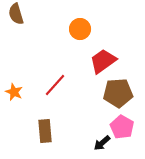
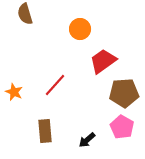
brown semicircle: moved 9 px right
brown pentagon: moved 6 px right
black arrow: moved 15 px left, 3 px up
